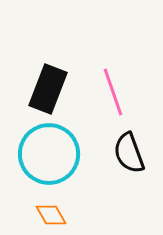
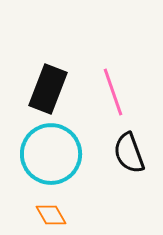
cyan circle: moved 2 px right
